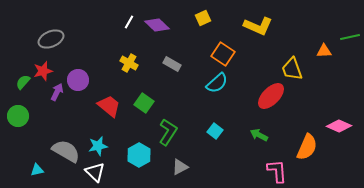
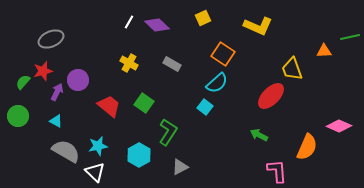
cyan square: moved 10 px left, 24 px up
cyan triangle: moved 19 px right, 49 px up; rotated 40 degrees clockwise
